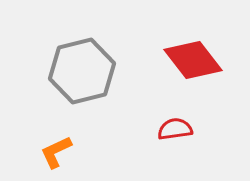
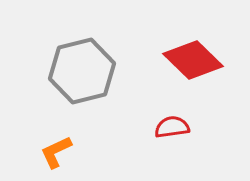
red diamond: rotated 8 degrees counterclockwise
red semicircle: moved 3 px left, 2 px up
